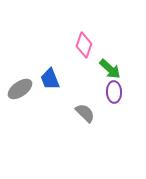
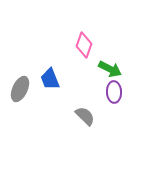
green arrow: rotated 15 degrees counterclockwise
gray ellipse: rotated 30 degrees counterclockwise
gray semicircle: moved 3 px down
